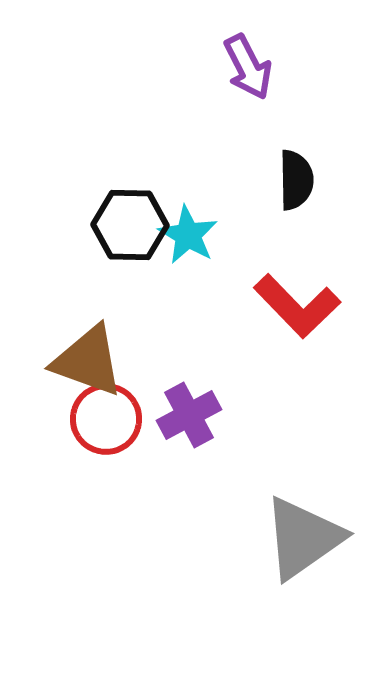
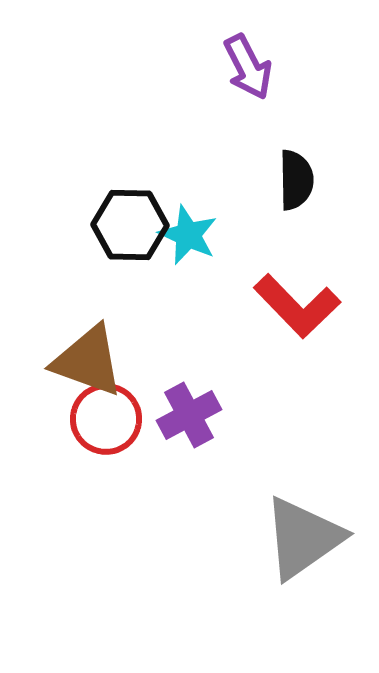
cyan star: rotated 6 degrees counterclockwise
